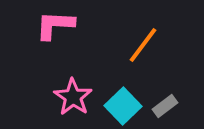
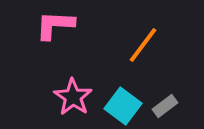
cyan square: rotated 9 degrees counterclockwise
